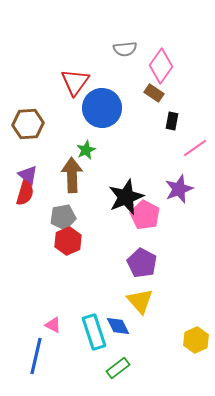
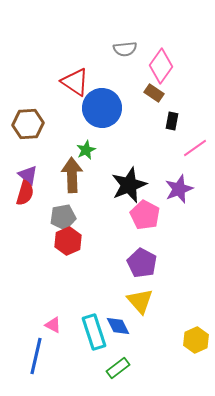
red triangle: rotated 32 degrees counterclockwise
black star: moved 3 px right, 12 px up
